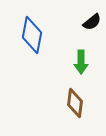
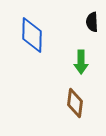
black semicircle: rotated 126 degrees clockwise
blue diamond: rotated 9 degrees counterclockwise
